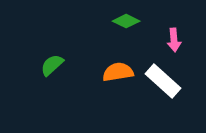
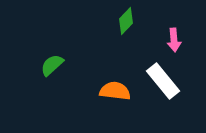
green diamond: rotated 72 degrees counterclockwise
orange semicircle: moved 3 px left, 19 px down; rotated 16 degrees clockwise
white rectangle: rotated 9 degrees clockwise
